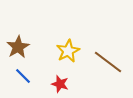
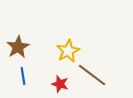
brown line: moved 16 px left, 13 px down
blue line: rotated 36 degrees clockwise
